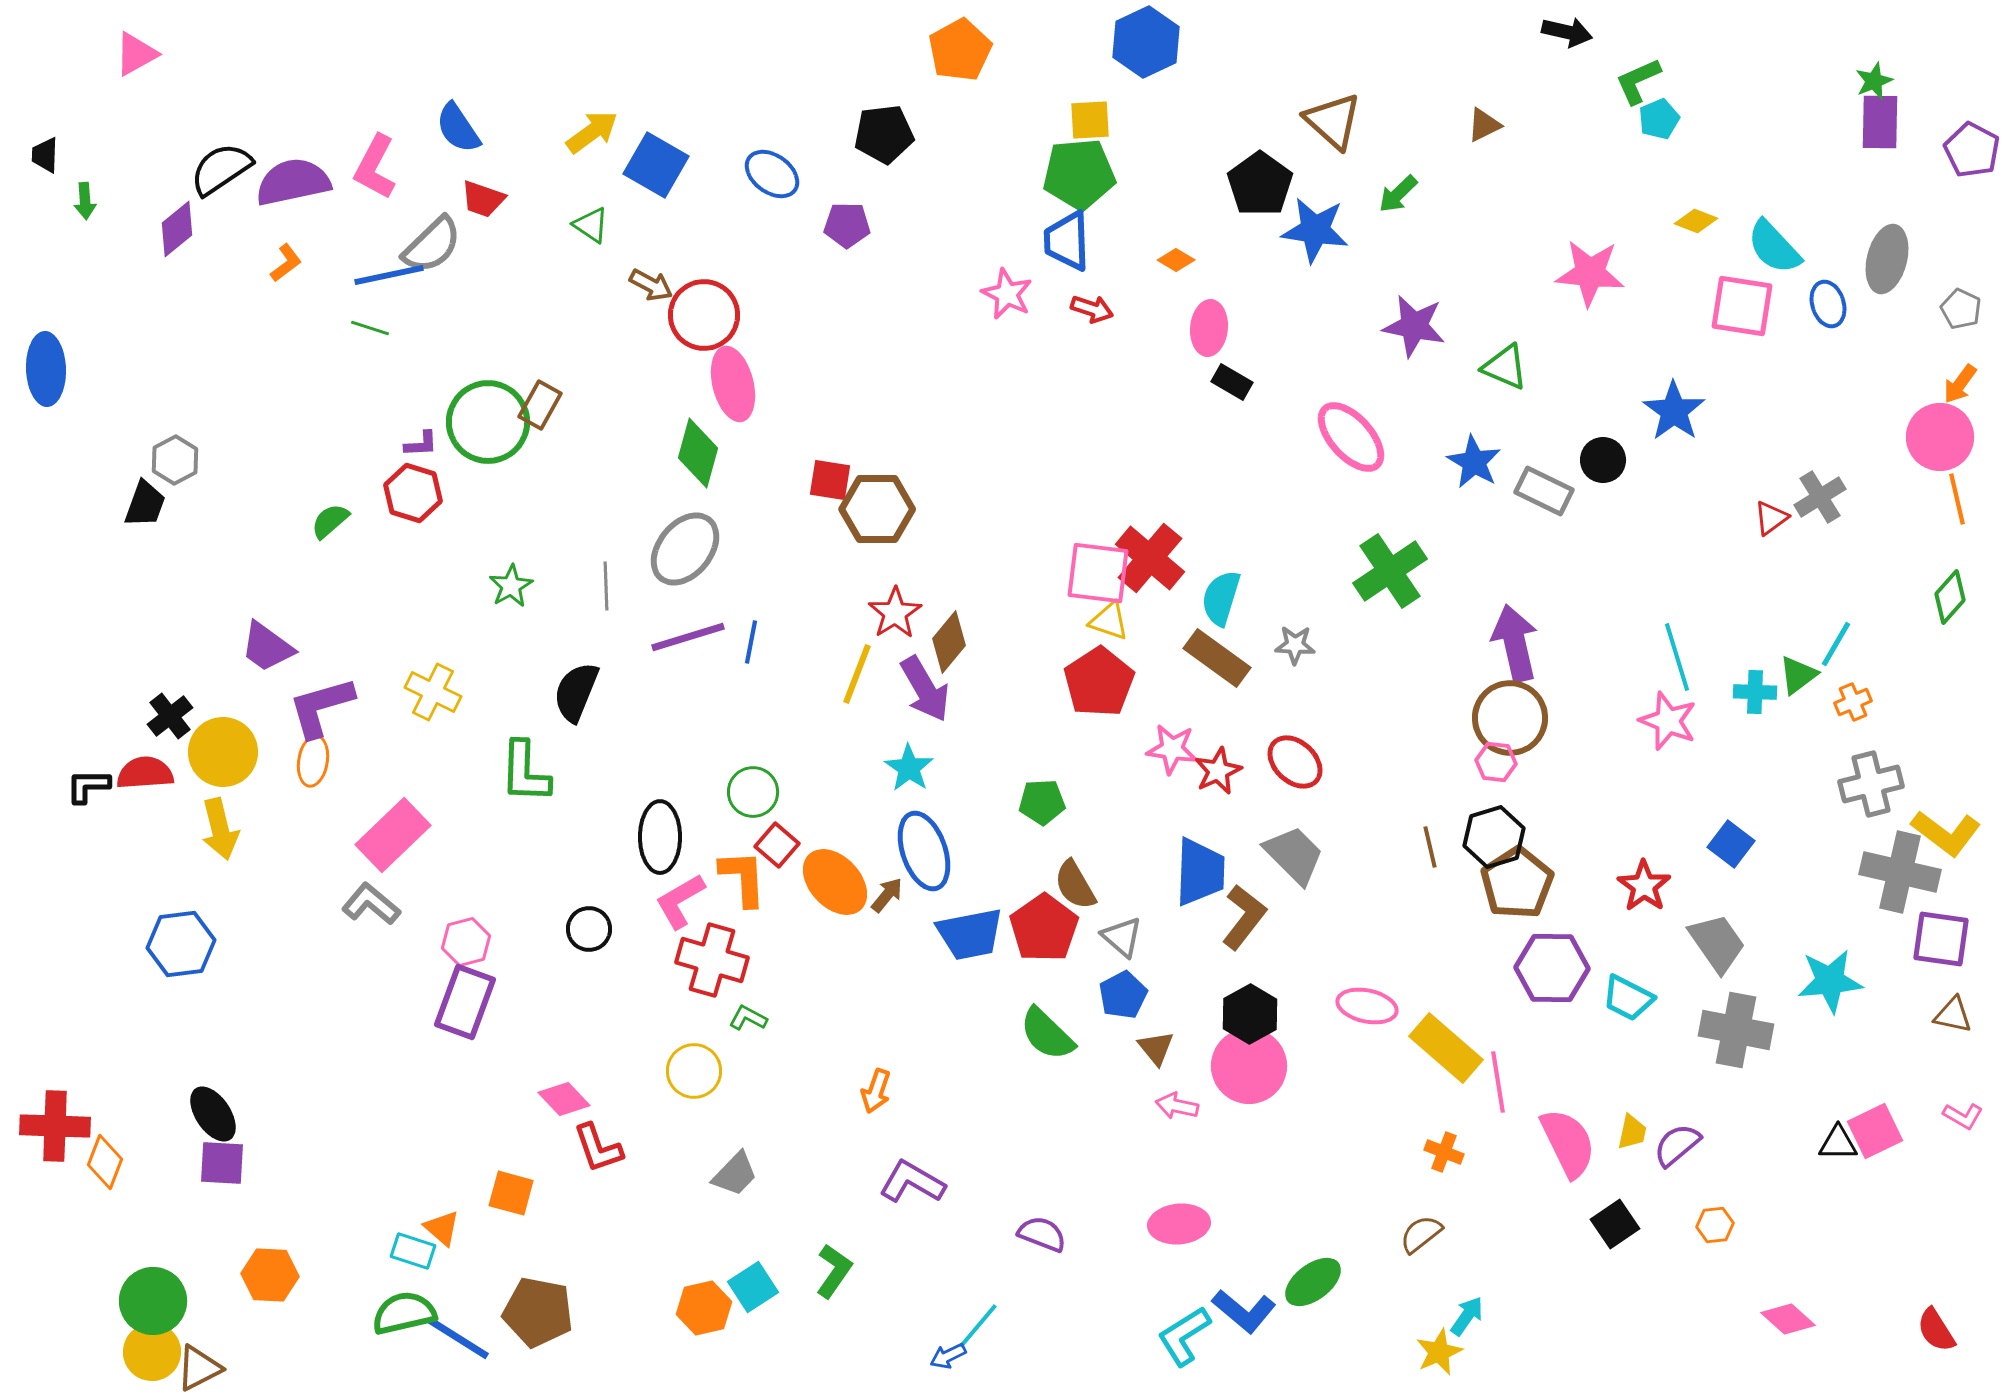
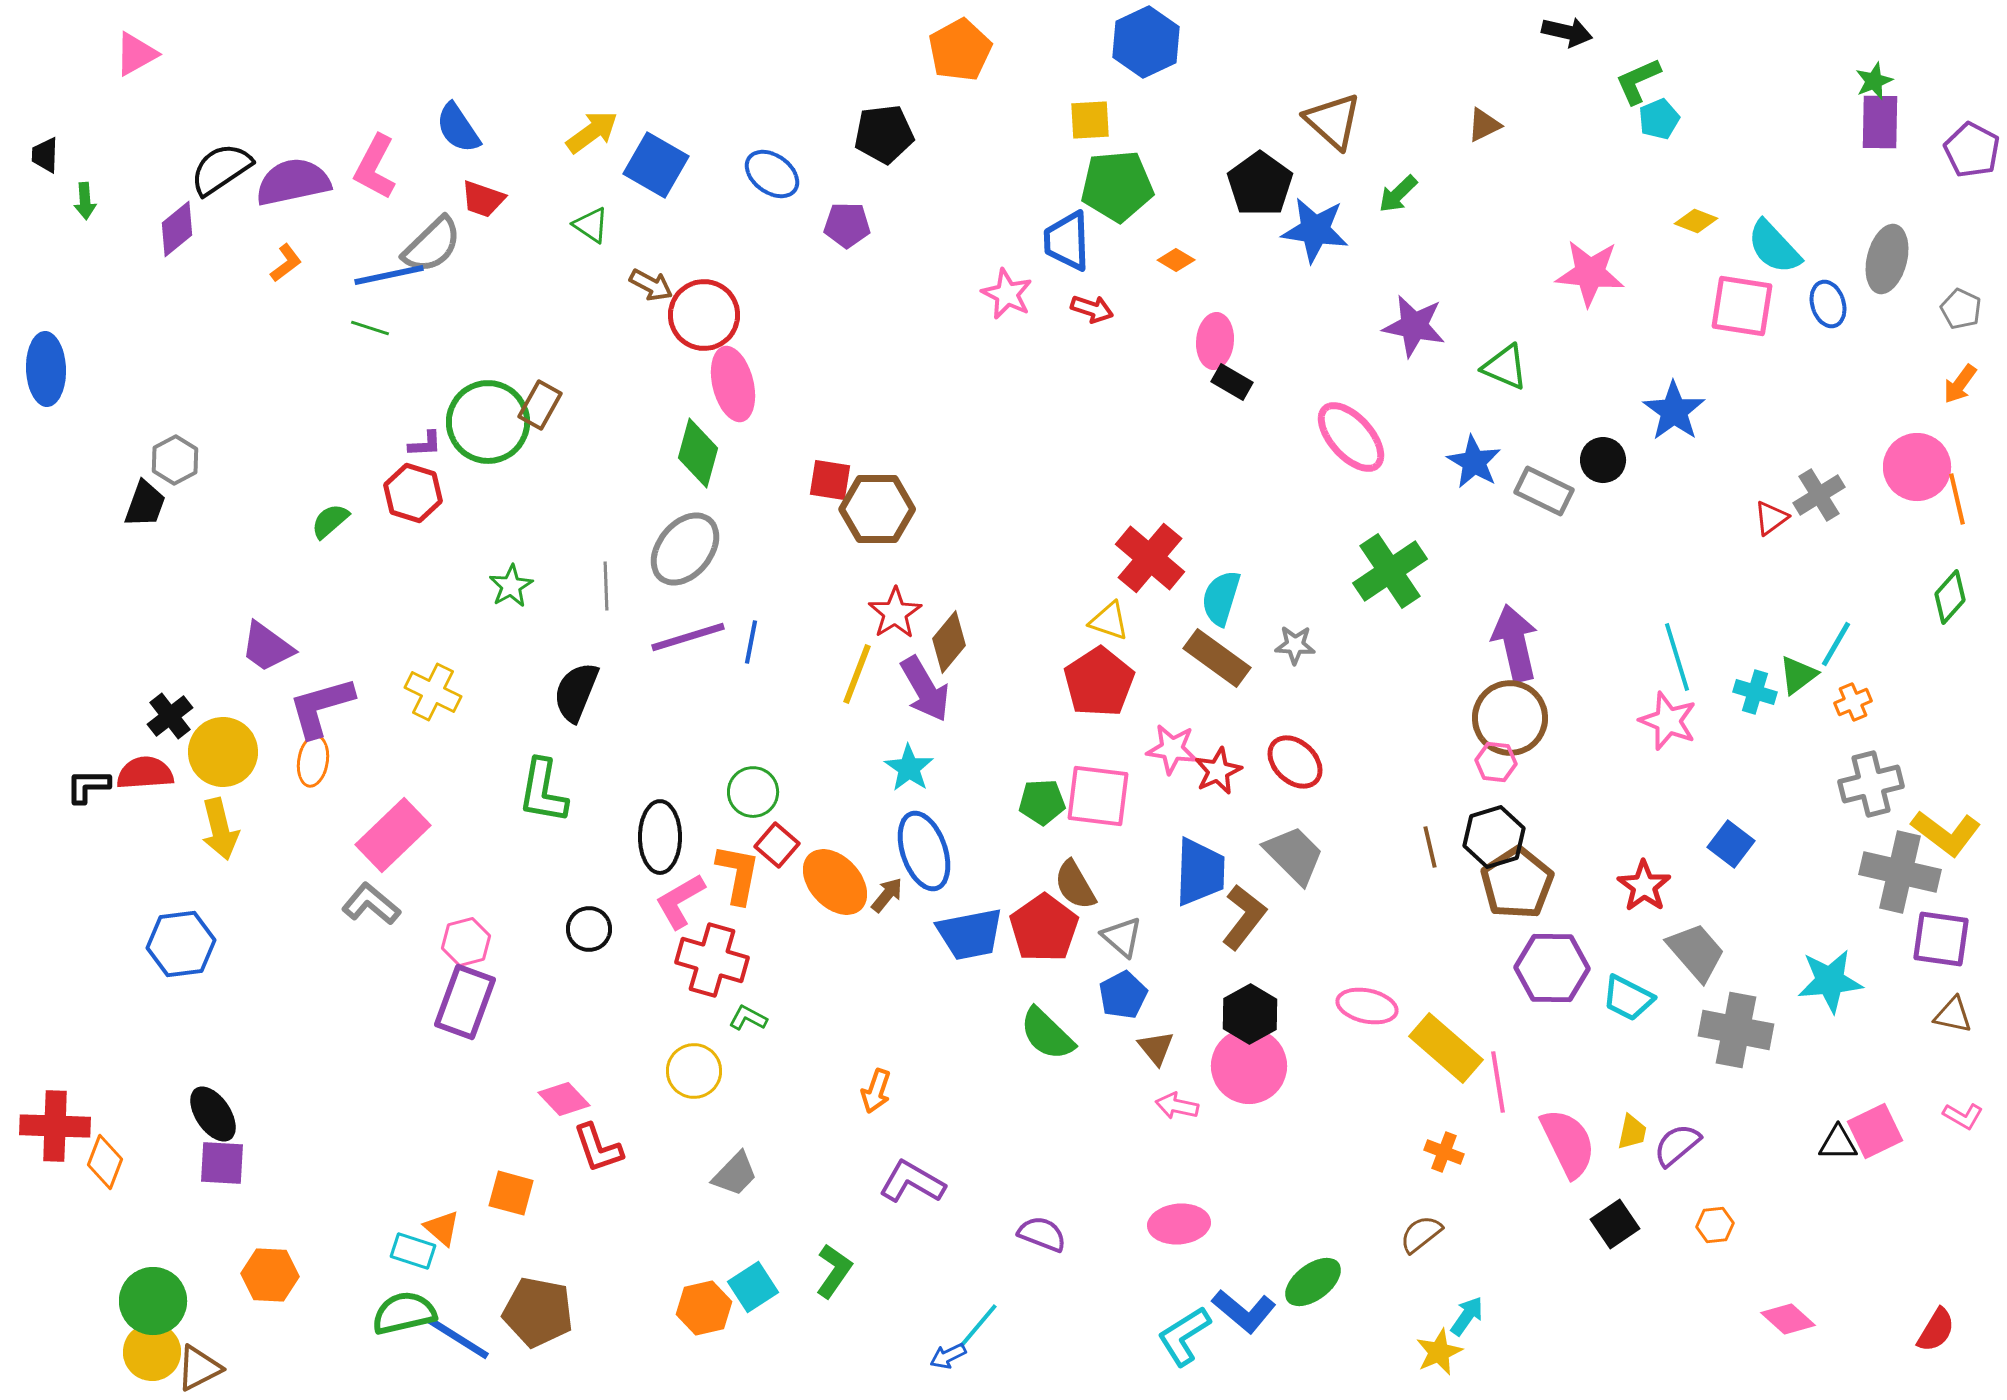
green pentagon at (1079, 174): moved 38 px right, 12 px down
pink ellipse at (1209, 328): moved 6 px right, 13 px down
pink circle at (1940, 437): moved 23 px left, 30 px down
purple L-shape at (421, 444): moved 4 px right
gray cross at (1820, 497): moved 1 px left, 2 px up
pink square at (1098, 573): moved 223 px down
cyan cross at (1755, 692): rotated 15 degrees clockwise
green L-shape at (525, 772): moved 18 px right, 19 px down; rotated 8 degrees clockwise
orange L-shape at (743, 878): moved 5 px left, 4 px up; rotated 14 degrees clockwise
gray trapezoid at (1717, 943): moved 21 px left, 9 px down; rotated 6 degrees counterclockwise
red semicircle at (1936, 1330): rotated 117 degrees counterclockwise
